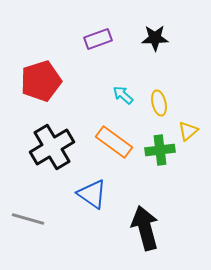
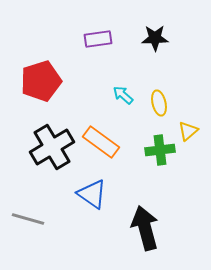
purple rectangle: rotated 12 degrees clockwise
orange rectangle: moved 13 px left
